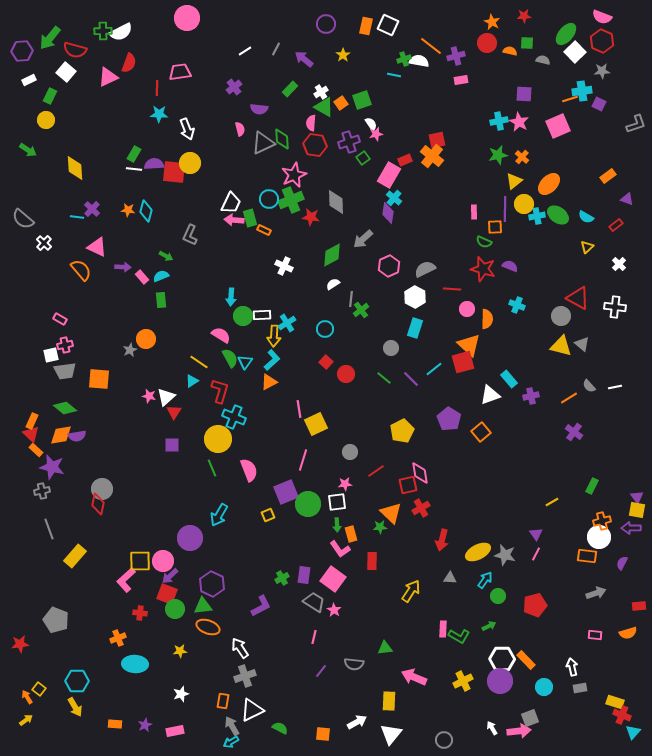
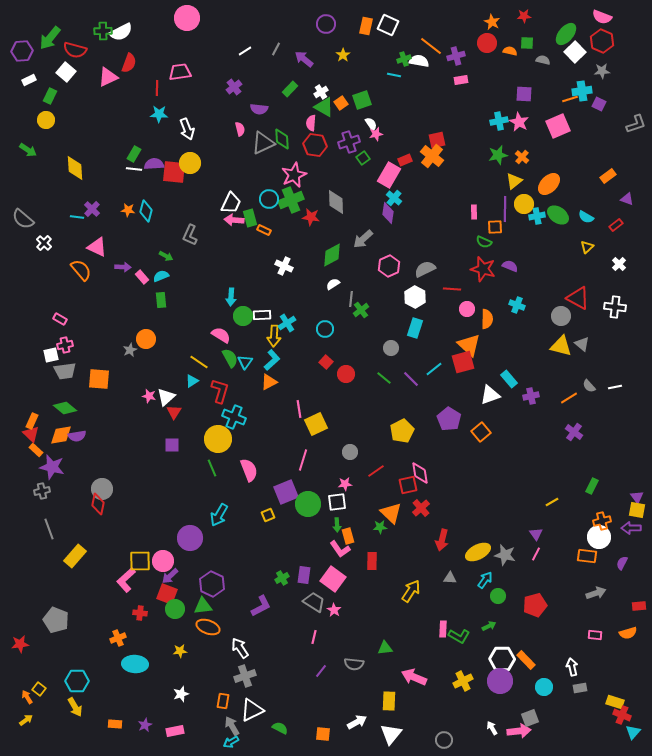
red cross at (421, 508): rotated 12 degrees counterclockwise
orange rectangle at (351, 534): moved 3 px left, 2 px down
